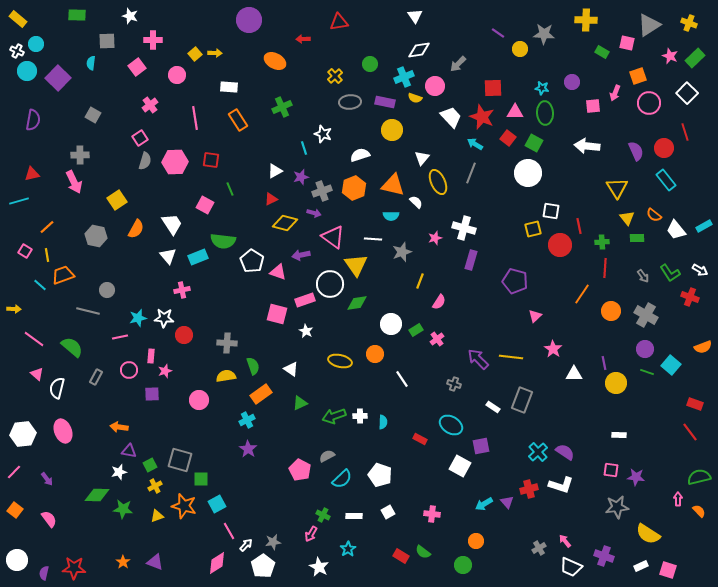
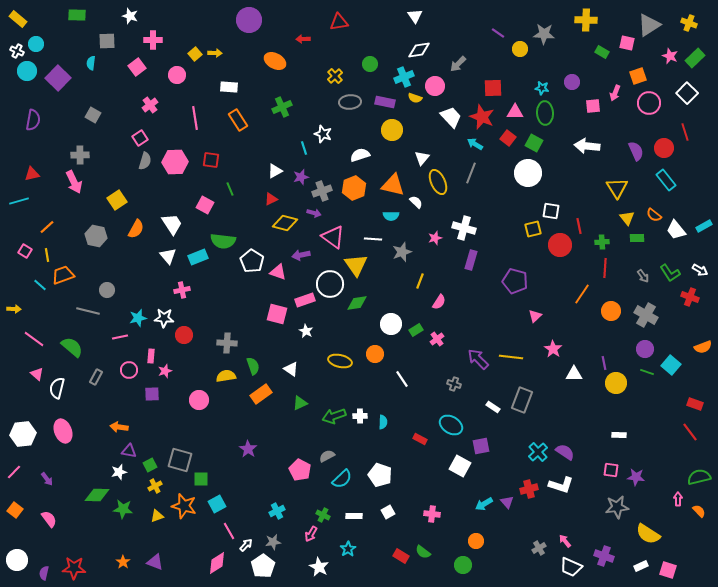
cyan cross at (247, 420): moved 30 px right, 91 px down
